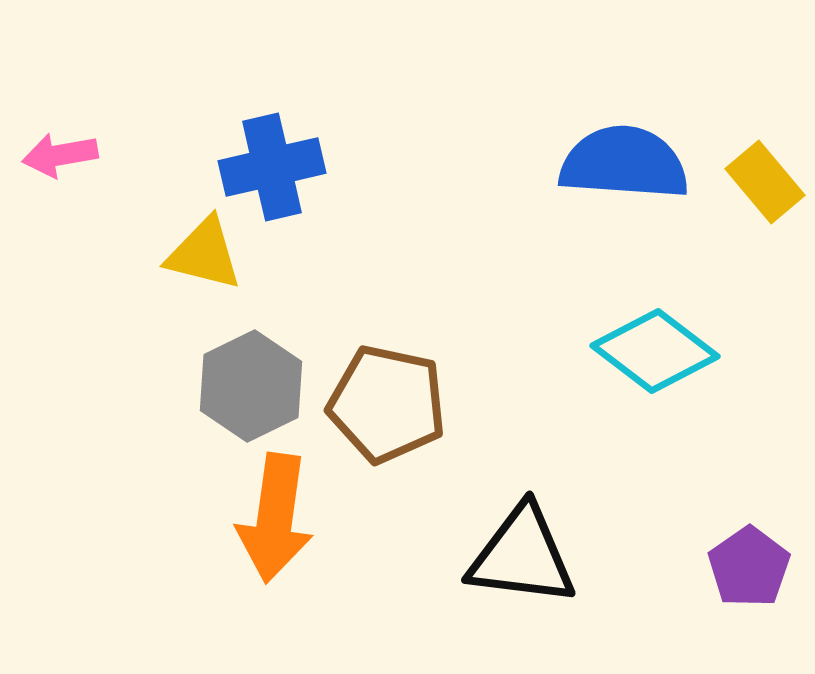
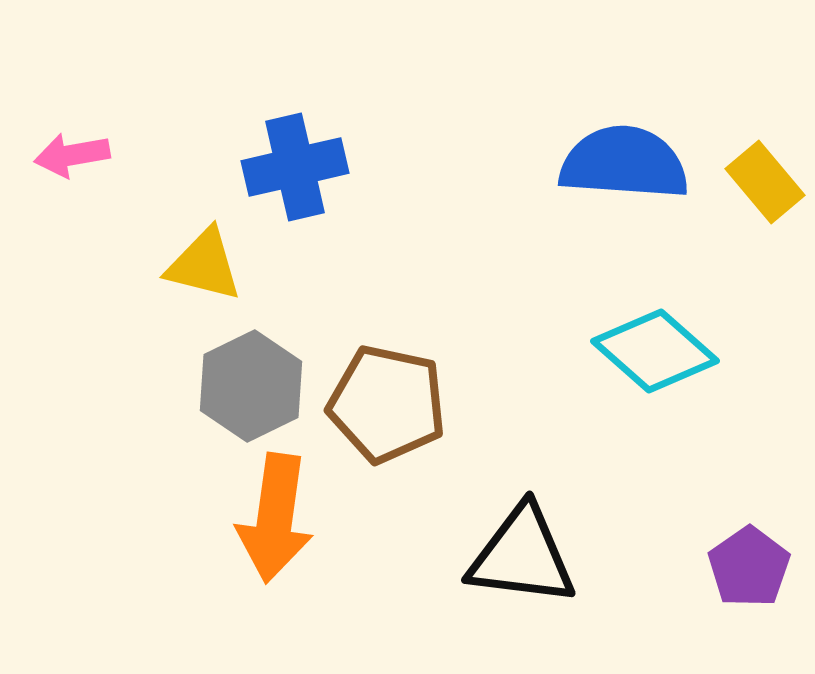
pink arrow: moved 12 px right
blue cross: moved 23 px right
yellow triangle: moved 11 px down
cyan diamond: rotated 4 degrees clockwise
